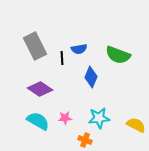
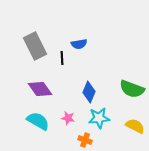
blue semicircle: moved 5 px up
green semicircle: moved 14 px right, 34 px down
blue diamond: moved 2 px left, 15 px down
purple diamond: rotated 20 degrees clockwise
pink star: moved 3 px right; rotated 16 degrees clockwise
yellow semicircle: moved 1 px left, 1 px down
